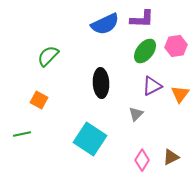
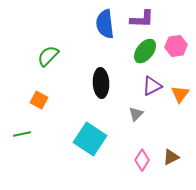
blue semicircle: rotated 108 degrees clockwise
